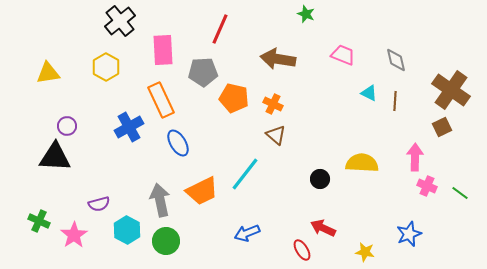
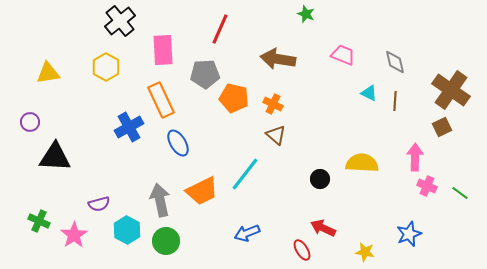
gray diamond: moved 1 px left, 2 px down
gray pentagon: moved 2 px right, 2 px down
purple circle: moved 37 px left, 4 px up
